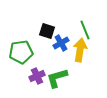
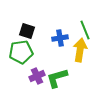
black square: moved 20 px left
blue cross: moved 1 px left, 5 px up; rotated 21 degrees clockwise
